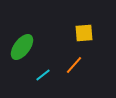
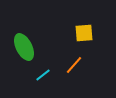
green ellipse: moved 2 px right; rotated 64 degrees counterclockwise
